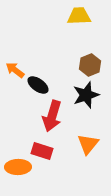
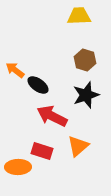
brown hexagon: moved 5 px left, 5 px up; rotated 20 degrees counterclockwise
red arrow: rotated 100 degrees clockwise
orange triangle: moved 10 px left, 2 px down; rotated 10 degrees clockwise
